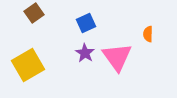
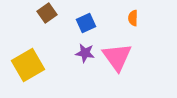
brown square: moved 13 px right
orange semicircle: moved 15 px left, 16 px up
purple star: rotated 24 degrees counterclockwise
